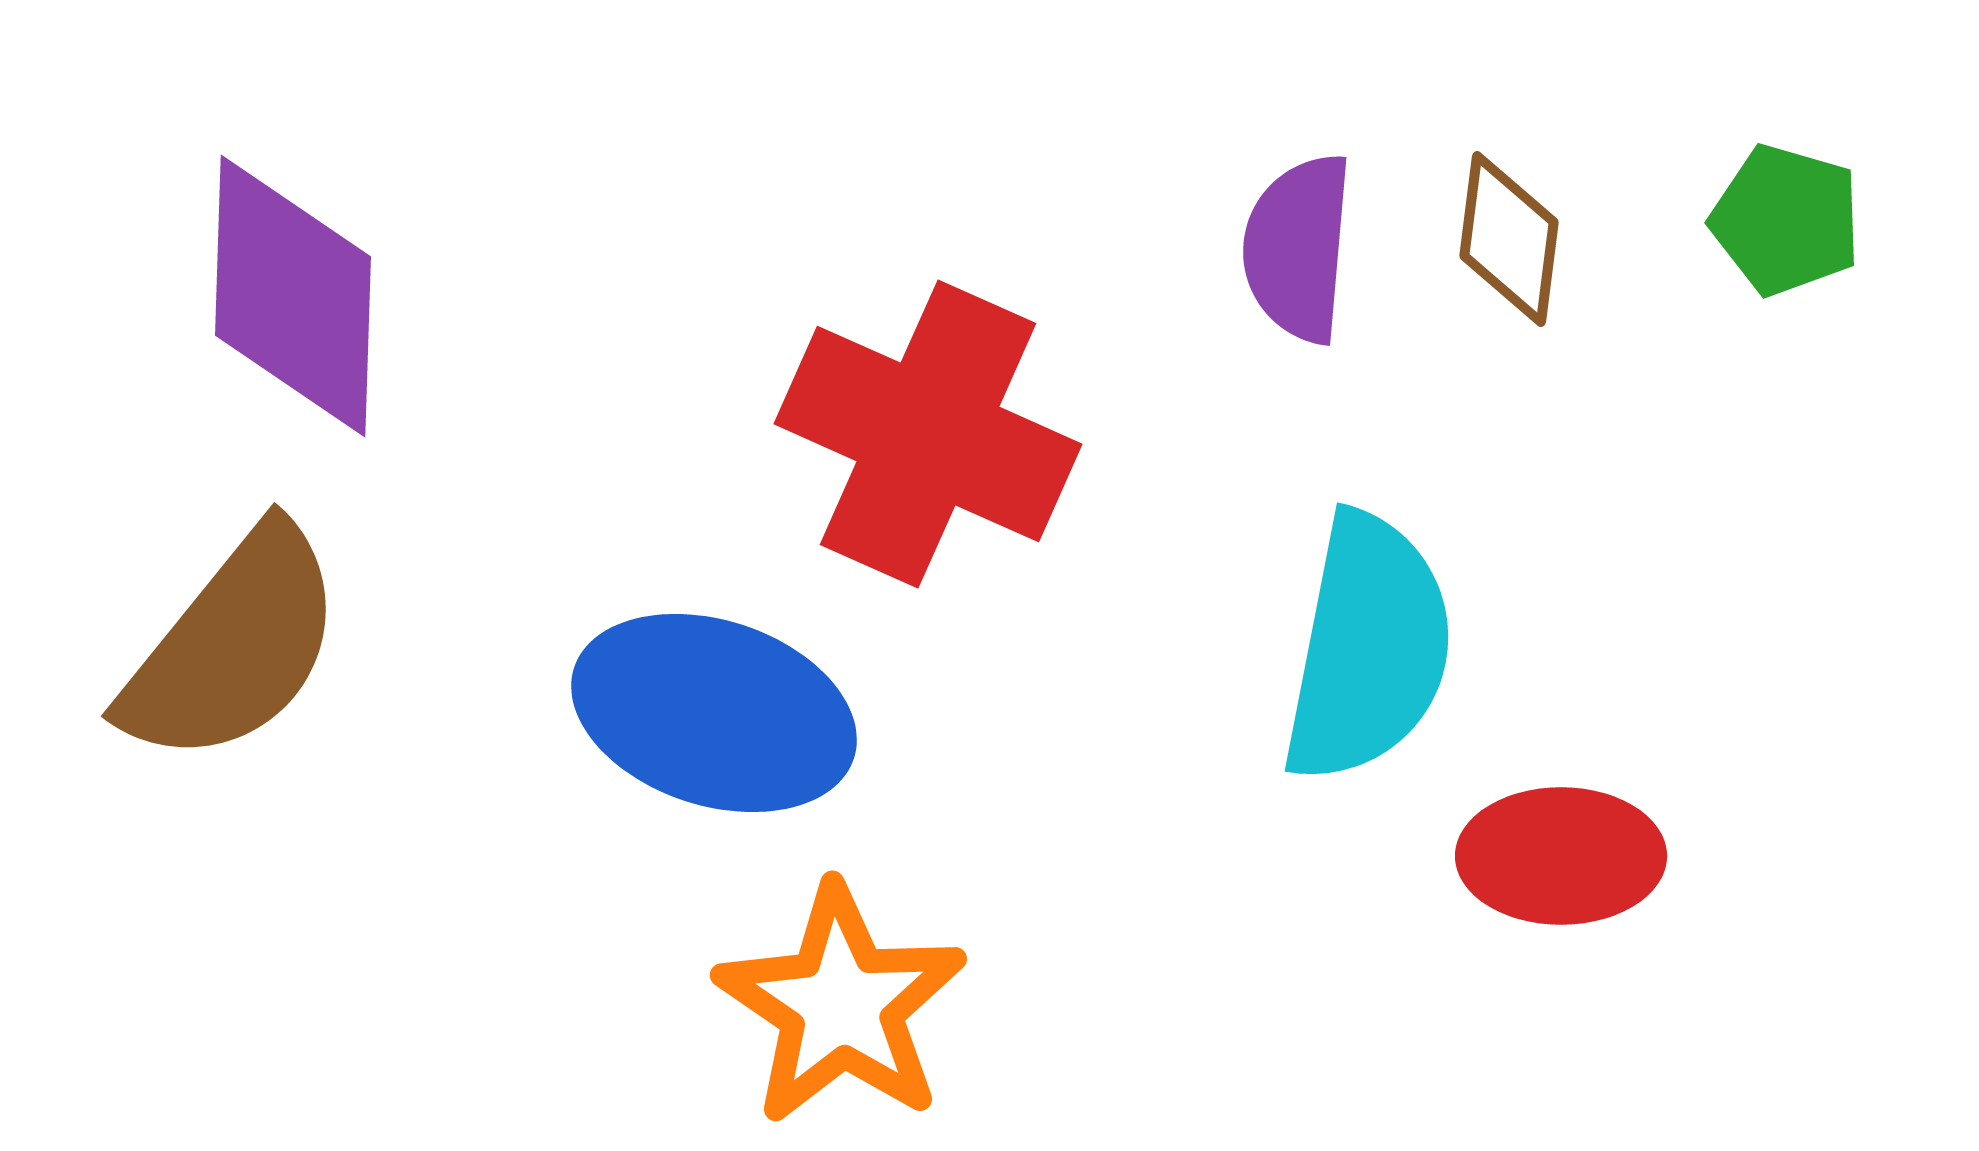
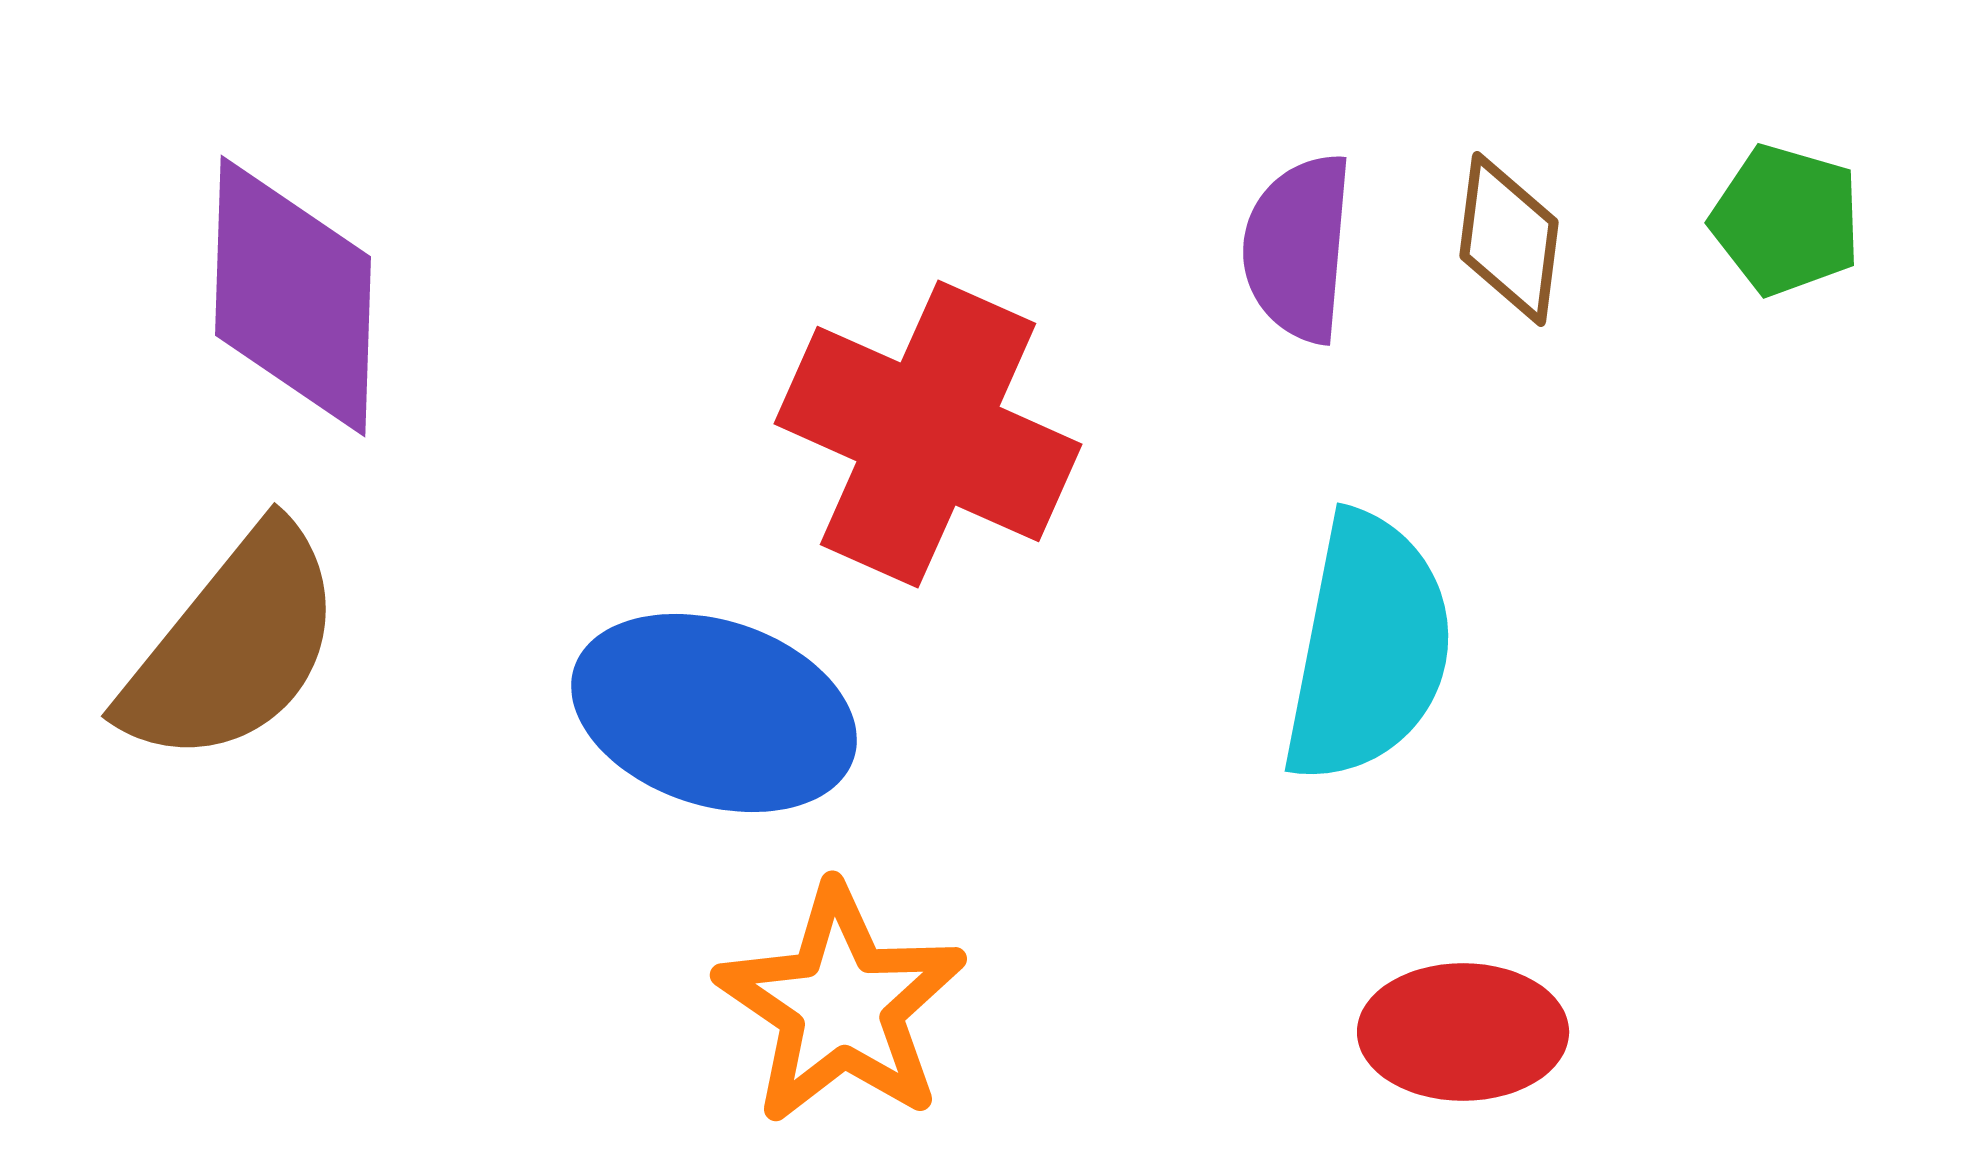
red ellipse: moved 98 px left, 176 px down
